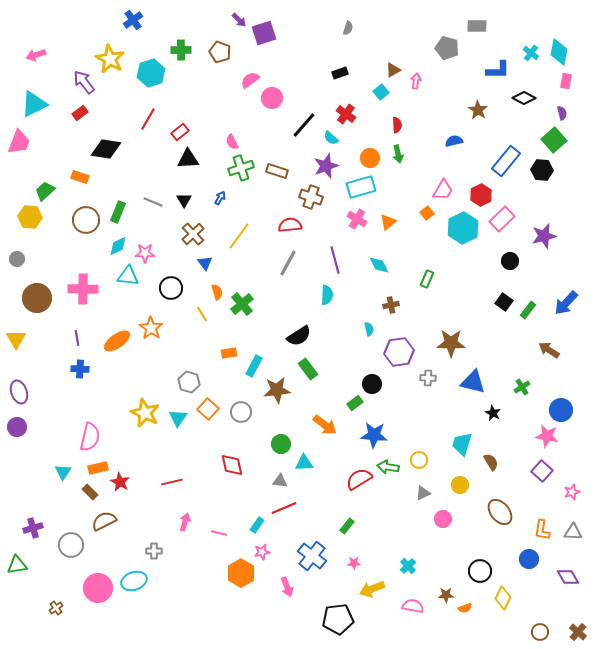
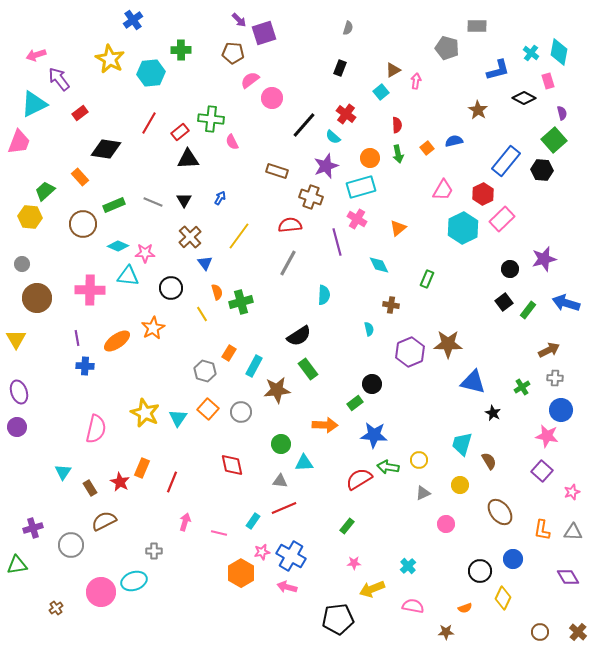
brown pentagon at (220, 52): moved 13 px right, 1 px down; rotated 15 degrees counterclockwise
blue L-shape at (498, 70): rotated 15 degrees counterclockwise
cyan hexagon at (151, 73): rotated 12 degrees clockwise
black rectangle at (340, 73): moved 5 px up; rotated 49 degrees counterclockwise
pink rectangle at (566, 81): moved 18 px left; rotated 28 degrees counterclockwise
purple arrow at (84, 82): moved 25 px left, 3 px up
red line at (148, 119): moved 1 px right, 4 px down
cyan semicircle at (331, 138): moved 2 px right, 1 px up
green cross at (241, 168): moved 30 px left, 49 px up; rotated 25 degrees clockwise
orange rectangle at (80, 177): rotated 30 degrees clockwise
red hexagon at (481, 195): moved 2 px right, 1 px up
green rectangle at (118, 212): moved 4 px left, 7 px up; rotated 45 degrees clockwise
orange square at (427, 213): moved 65 px up
brown circle at (86, 220): moved 3 px left, 4 px down
orange triangle at (388, 222): moved 10 px right, 6 px down
brown cross at (193, 234): moved 3 px left, 3 px down
purple star at (544, 236): moved 23 px down
cyan diamond at (118, 246): rotated 50 degrees clockwise
gray circle at (17, 259): moved 5 px right, 5 px down
purple line at (335, 260): moved 2 px right, 18 px up
black circle at (510, 261): moved 8 px down
pink cross at (83, 289): moved 7 px right, 1 px down
cyan semicircle at (327, 295): moved 3 px left
black square at (504, 302): rotated 18 degrees clockwise
blue arrow at (566, 303): rotated 64 degrees clockwise
green cross at (242, 304): moved 1 px left, 2 px up; rotated 25 degrees clockwise
brown cross at (391, 305): rotated 21 degrees clockwise
orange star at (151, 328): moved 2 px right; rotated 10 degrees clockwise
brown star at (451, 343): moved 3 px left, 1 px down
brown arrow at (549, 350): rotated 120 degrees clockwise
purple hexagon at (399, 352): moved 11 px right; rotated 16 degrees counterclockwise
orange rectangle at (229, 353): rotated 49 degrees counterclockwise
blue cross at (80, 369): moved 5 px right, 3 px up
gray cross at (428, 378): moved 127 px right
gray hexagon at (189, 382): moved 16 px right, 11 px up
orange arrow at (325, 425): rotated 35 degrees counterclockwise
pink semicircle at (90, 437): moved 6 px right, 8 px up
brown semicircle at (491, 462): moved 2 px left, 1 px up
orange rectangle at (98, 468): moved 44 px right; rotated 54 degrees counterclockwise
red line at (172, 482): rotated 55 degrees counterclockwise
brown rectangle at (90, 492): moved 4 px up; rotated 14 degrees clockwise
pink circle at (443, 519): moved 3 px right, 5 px down
cyan rectangle at (257, 525): moved 4 px left, 4 px up
blue cross at (312, 556): moved 21 px left; rotated 8 degrees counterclockwise
blue circle at (529, 559): moved 16 px left
pink arrow at (287, 587): rotated 126 degrees clockwise
pink circle at (98, 588): moved 3 px right, 4 px down
brown star at (446, 595): moved 37 px down
